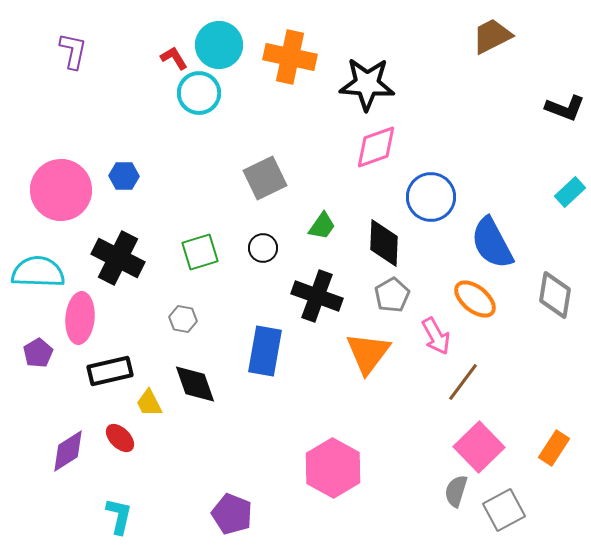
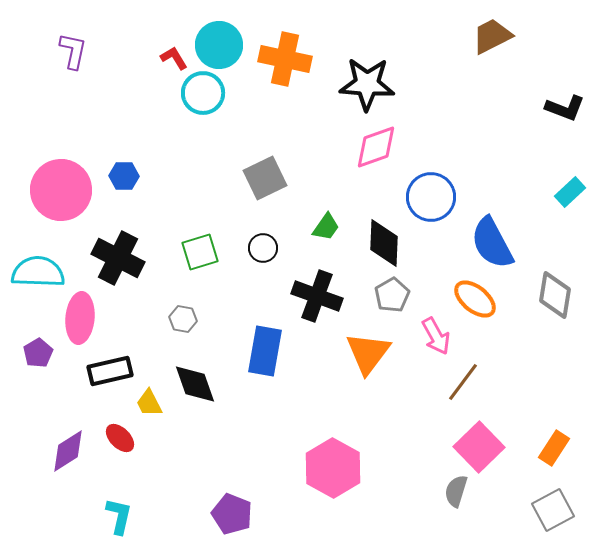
orange cross at (290, 57): moved 5 px left, 2 px down
cyan circle at (199, 93): moved 4 px right
green trapezoid at (322, 226): moved 4 px right, 1 px down
gray square at (504, 510): moved 49 px right
